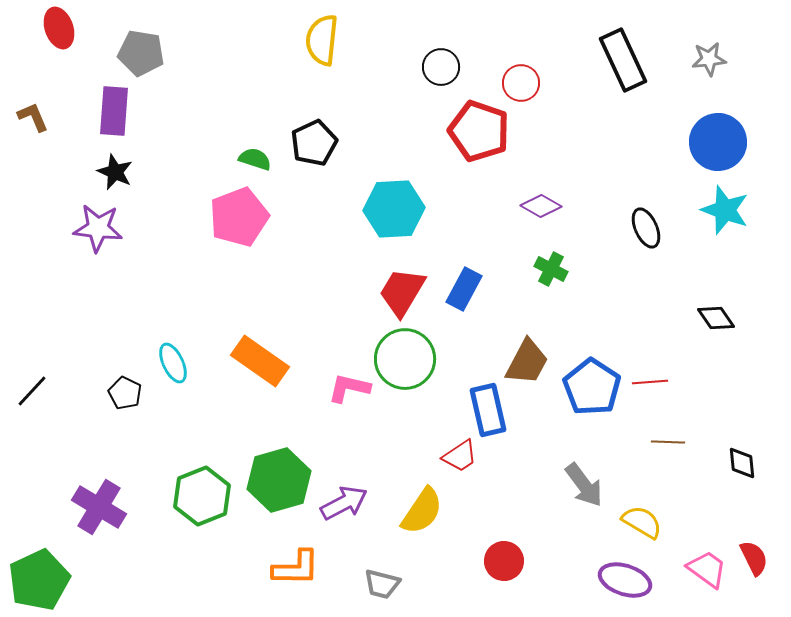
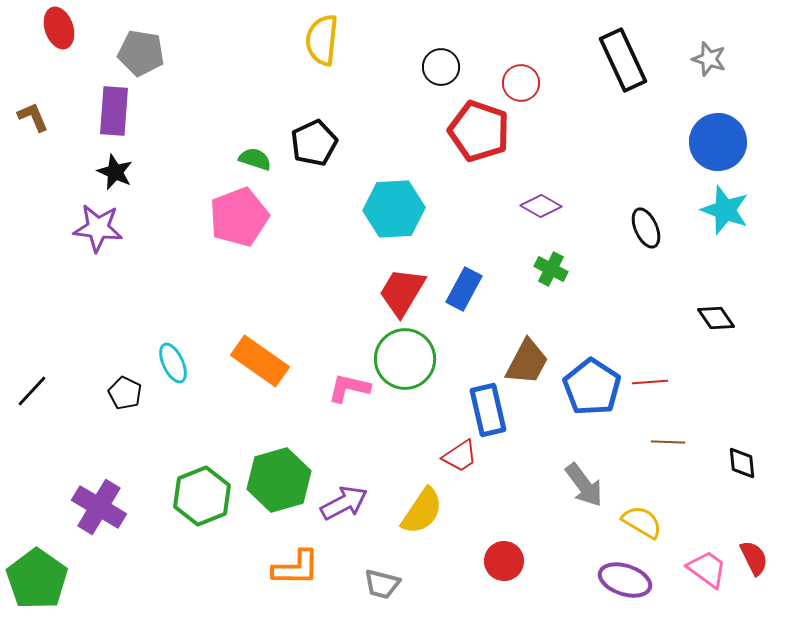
gray star at (709, 59): rotated 24 degrees clockwise
green pentagon at (39, 580): moved 2 px left, 1 px up; rotated 12 degrees counterclockwise
